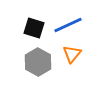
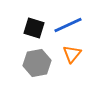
gray hexagon: moved 1 px left, 1 px down; rotated 20 degrees clockwise
